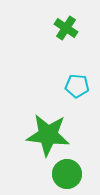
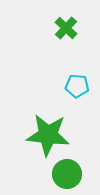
green cross: rotated 10 degrees clockwise
